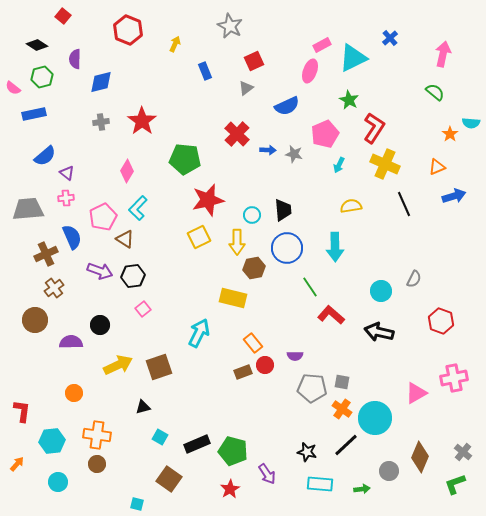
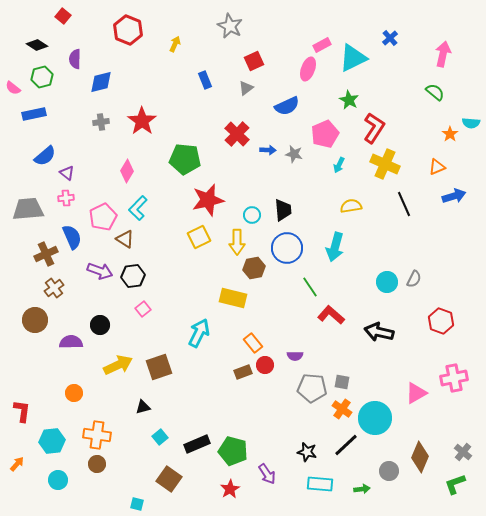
blue rectangle at (205, 71): moved 9 px down
pink ellipse at (310, 71): moved 2 px left, 2 px up
cyan arrow at (335, 247): rotated 16 degrees clockwise
cyan circle at (381, 291): moved 6 px right, 9 px up
cyan square at (160, 437): rotated 21 degrees clockwise
cyan circle at (58, 482): moved 2 px up
